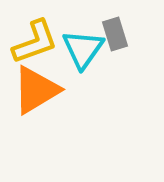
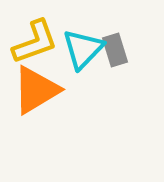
gray rectangle: moved 16 px down
cyan triangle: rotated 9 degrees clockwise
